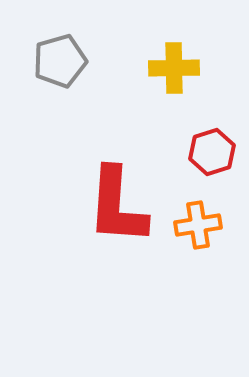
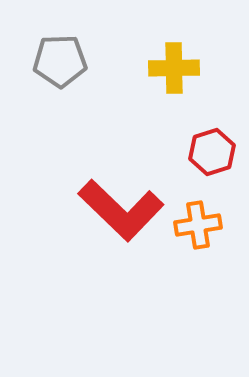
gray pentagon: rotated 14 degrees clockwise
red L-shape: moved 4 px right, 4 px down; rotated 50 degrees counterclockwise
